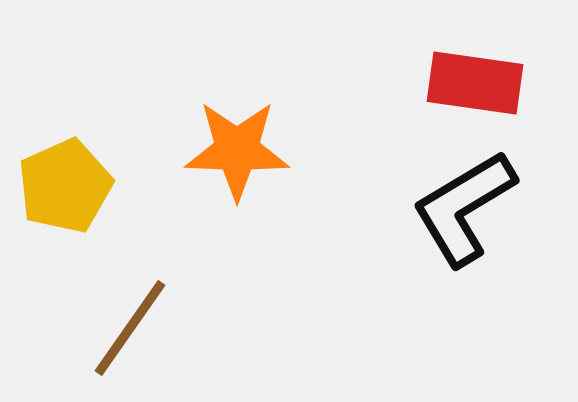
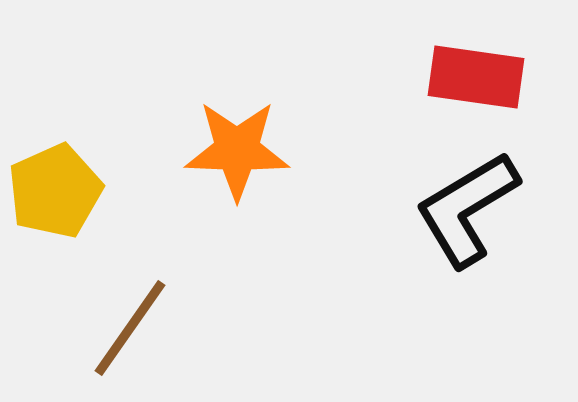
red rectangle: moved 1 px right, 6 px up
yellow pentagon: moved 10 px left, 5 px down
black L-shape: moved 3 px right, 1 px down
